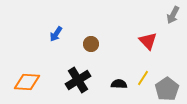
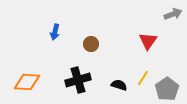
gray arrow: moved 1 px up; rotated 138 degrees counterclockwise
blue arrow: moved 1 px left, 2 px up; rotated 21 degrees counterclockwise
red triangle: rotated 18 degrees clockwise
black cross: rotated 15 degrees clockwise
black semicircle: moved 1 px down; rotated 14 degrees clockwise
